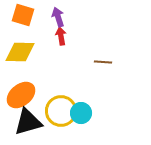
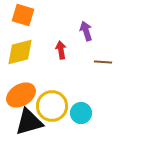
purple arrow: moved 28 px right, 14 px down
red arrow: moved 14 px down
yellow diamond: rotated 16 degrees counterclockwise
orange ellipse: rotated 8 degrees clockwise
yellow circle: moved 9 px left, 5 px up
black triangle: moved 1 px right
